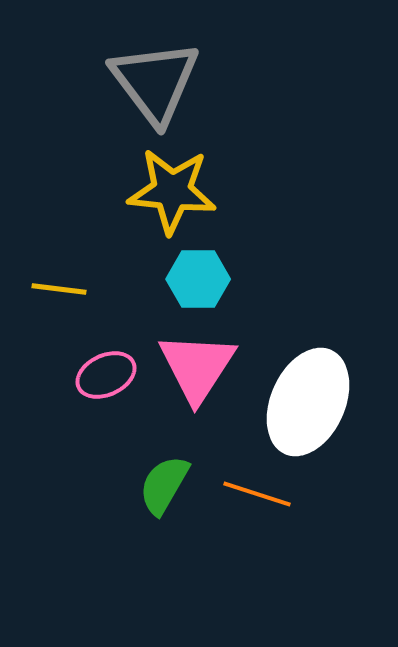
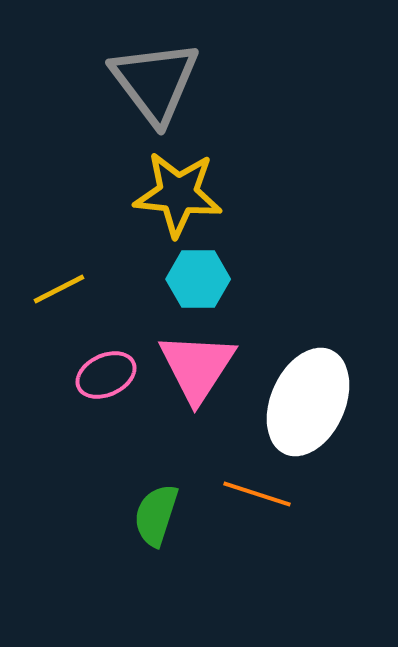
yellow star: moved 6 px right, 3 px down
yellow line: rotated 34 degrees counterclockwise
green semicircle: moved 8 px left, 30 px down; rotated 12 degrees counterclockwise
